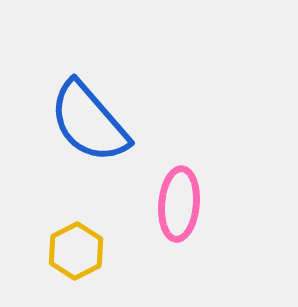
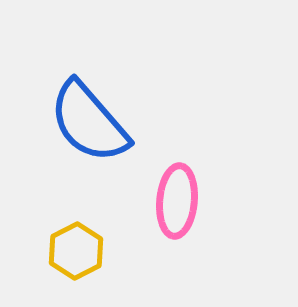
pink ellipse: moved 2 px left, 3 px up
